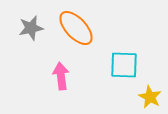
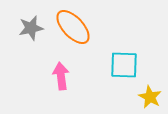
orange ellipse: moved 3 px left, 1 px up
